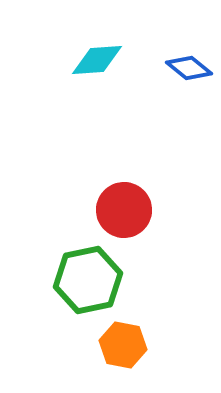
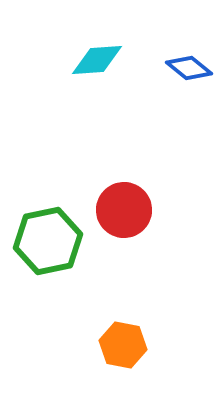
green hexagon: moved 40 px left, 39 px up
